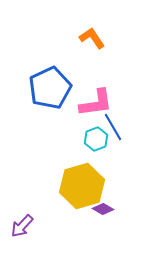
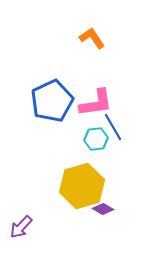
blue pentagon: moved 2 px right, 13 px down
cyan hexagon: rotated 15 degrees clockwise
purple arrow: moved 1 px left, 1 px down
